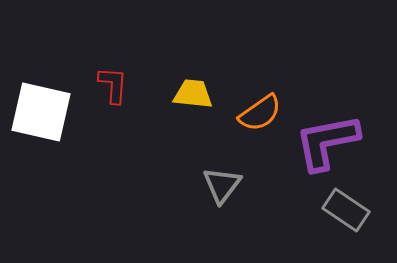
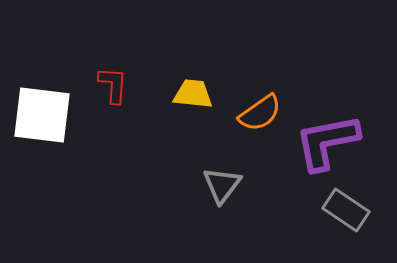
white square: moved 1 px right, 3 px down; rotated 6 degrees counterclockwise
